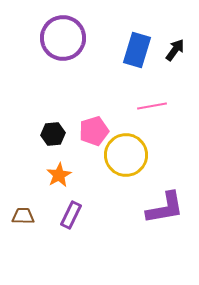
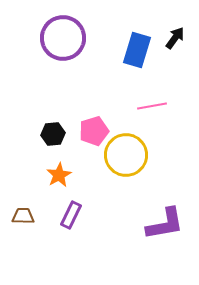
black arrow: moved 12 px up
purple L-shape: moved 16 px down
